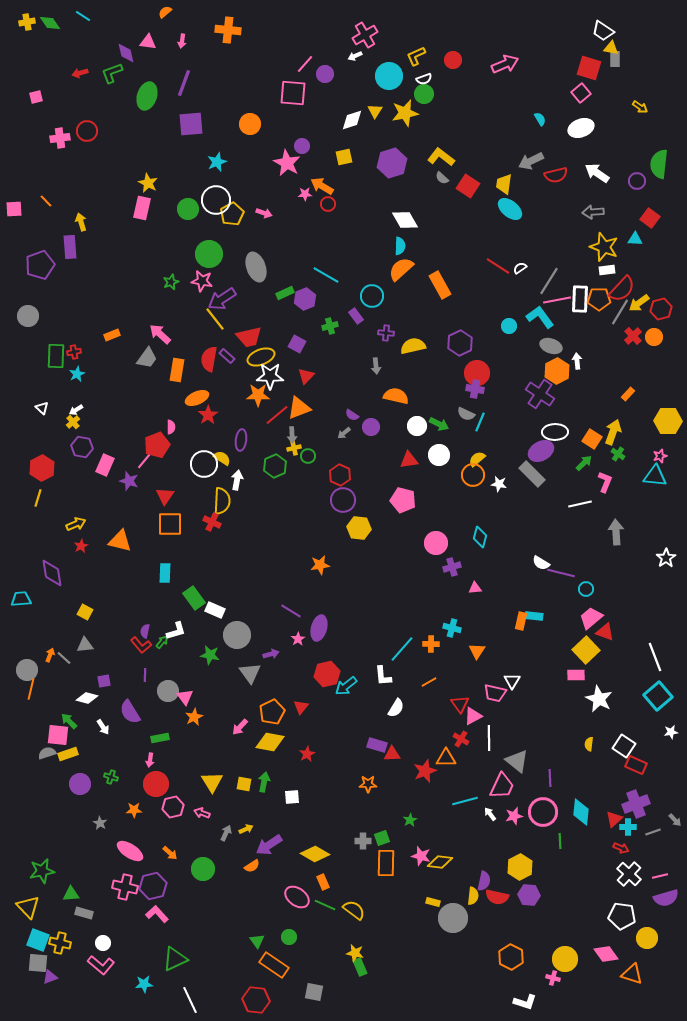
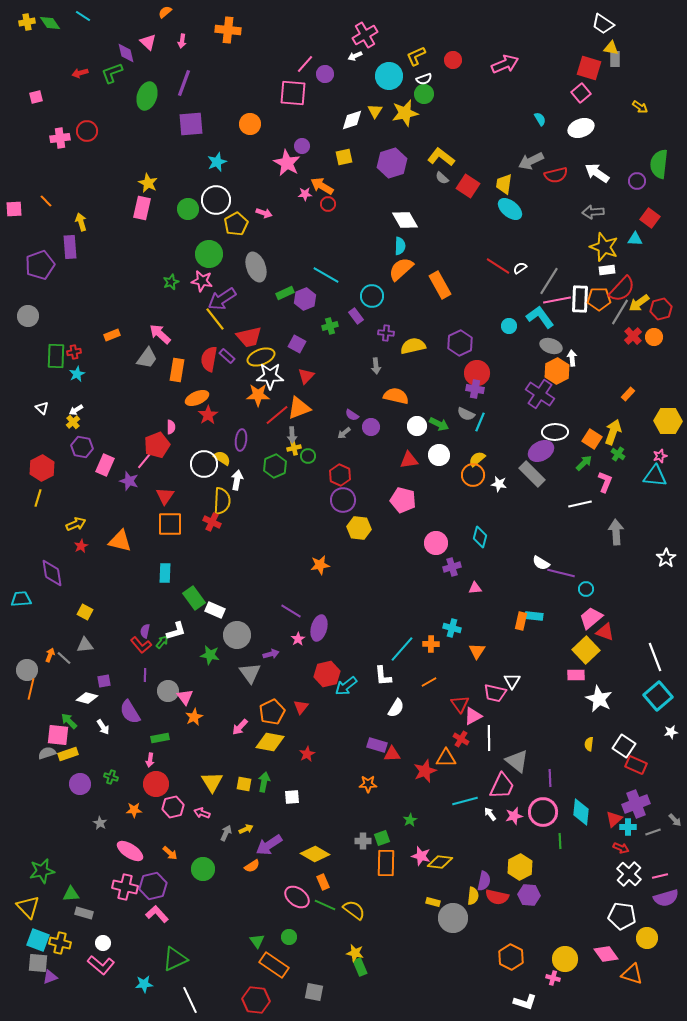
white trapezoid at (603, 31): moved 7 px up
pink triangle at (148, 42): rotated 36 degrees clockwise
yellow pentagon at (232, 214): moved 4 px right, 10 px down
white arrow at (577, 361): moved 5 px left, 3 px up
